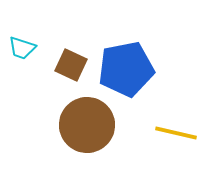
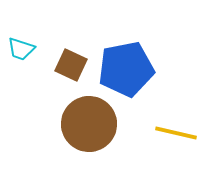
cyan trapezoid: moved 1 px left, 1 px down
brown circle: moved 2 px right, 1 px up
